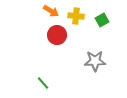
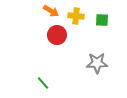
green square: rotated 32 degrees clockwise
gray star: moved 2 px right, 2 px down
